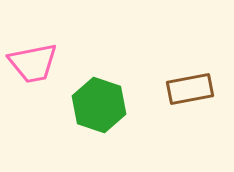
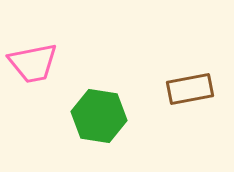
green hexagon: moved 11 px down; rotated 10 degrees counterclockwise
